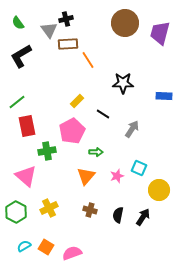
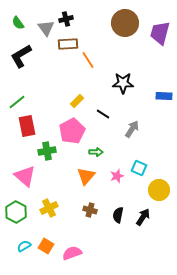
gray triangle: moved 3 px left, 2 px up
pink triangle: moved 1 px left
orange square: moved 1 px up
